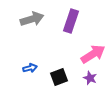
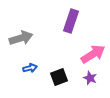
gray arrow: moved 11 px left, 19 px down
